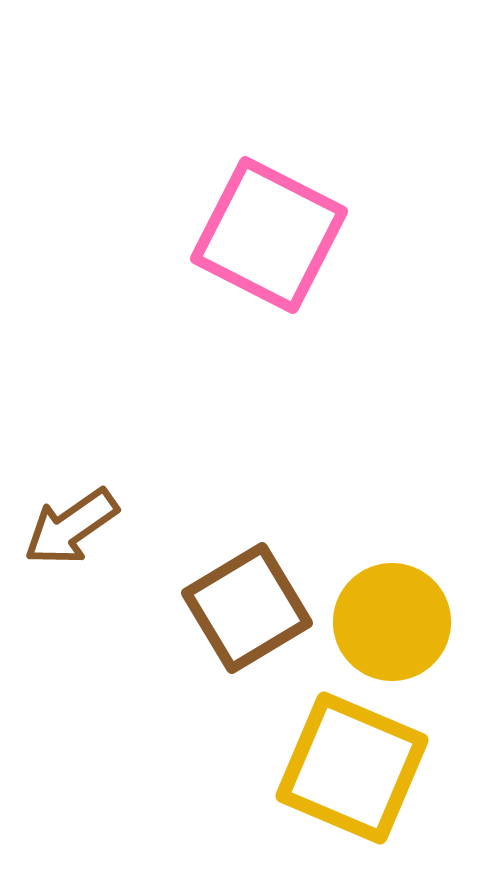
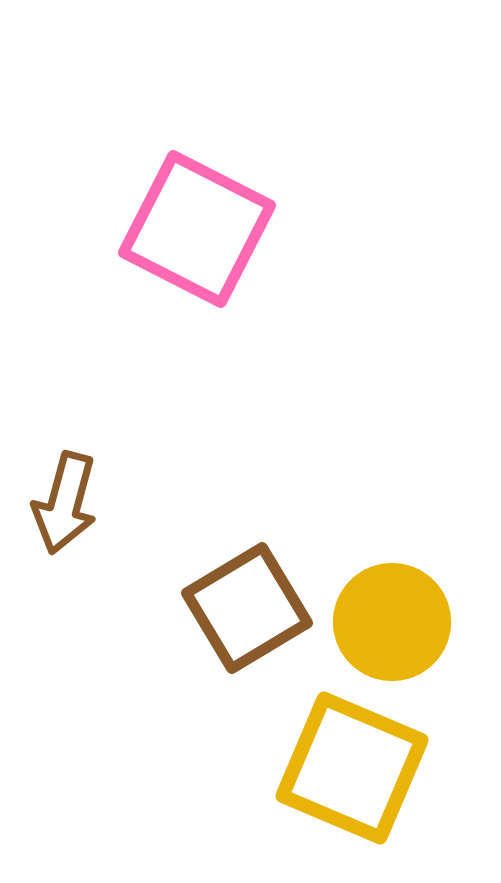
pink square: moved 72 px left, 6 px up
brown arrow: moved 6 px left, 24 px up; rotated 40 degrees counterclockwise
